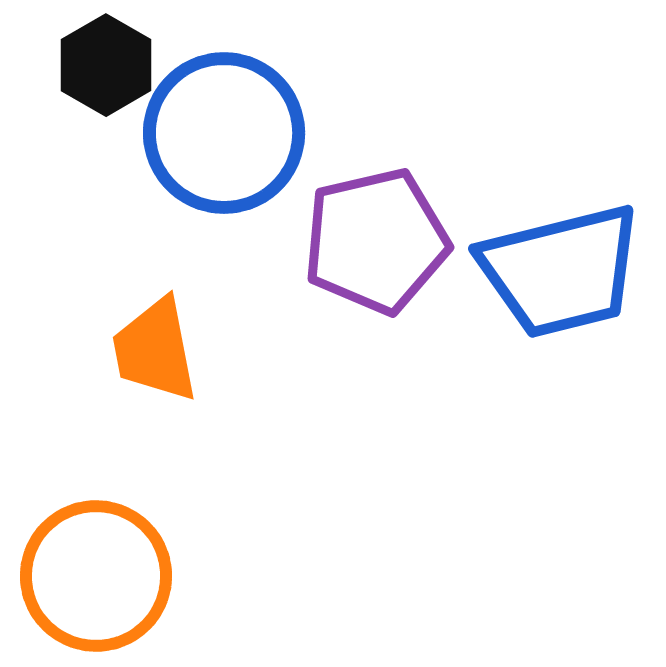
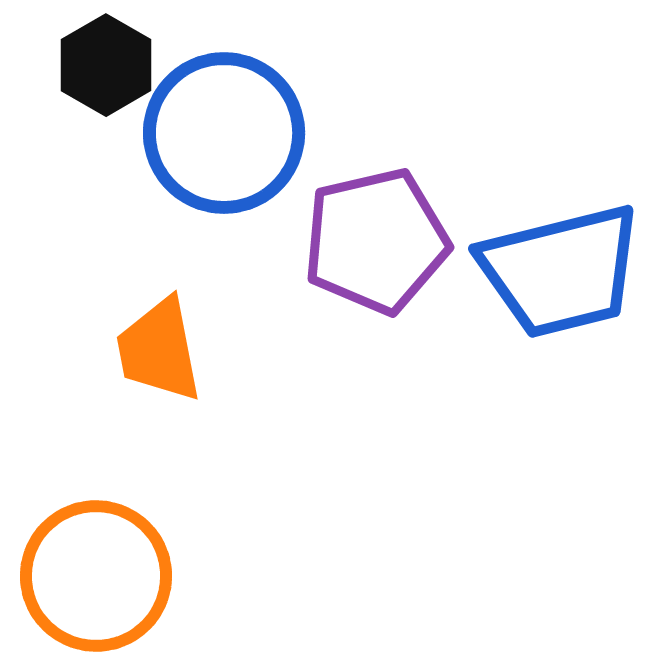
orange trapezoid: moved 4 px right
